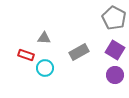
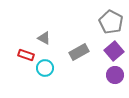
gray pentagon: moved 3 px left, 4 px down
gray triangle: rotated 24 degrees clockwise
purple square: moved 1 px left, 1 px down; rotated 18 degrees clockwise
